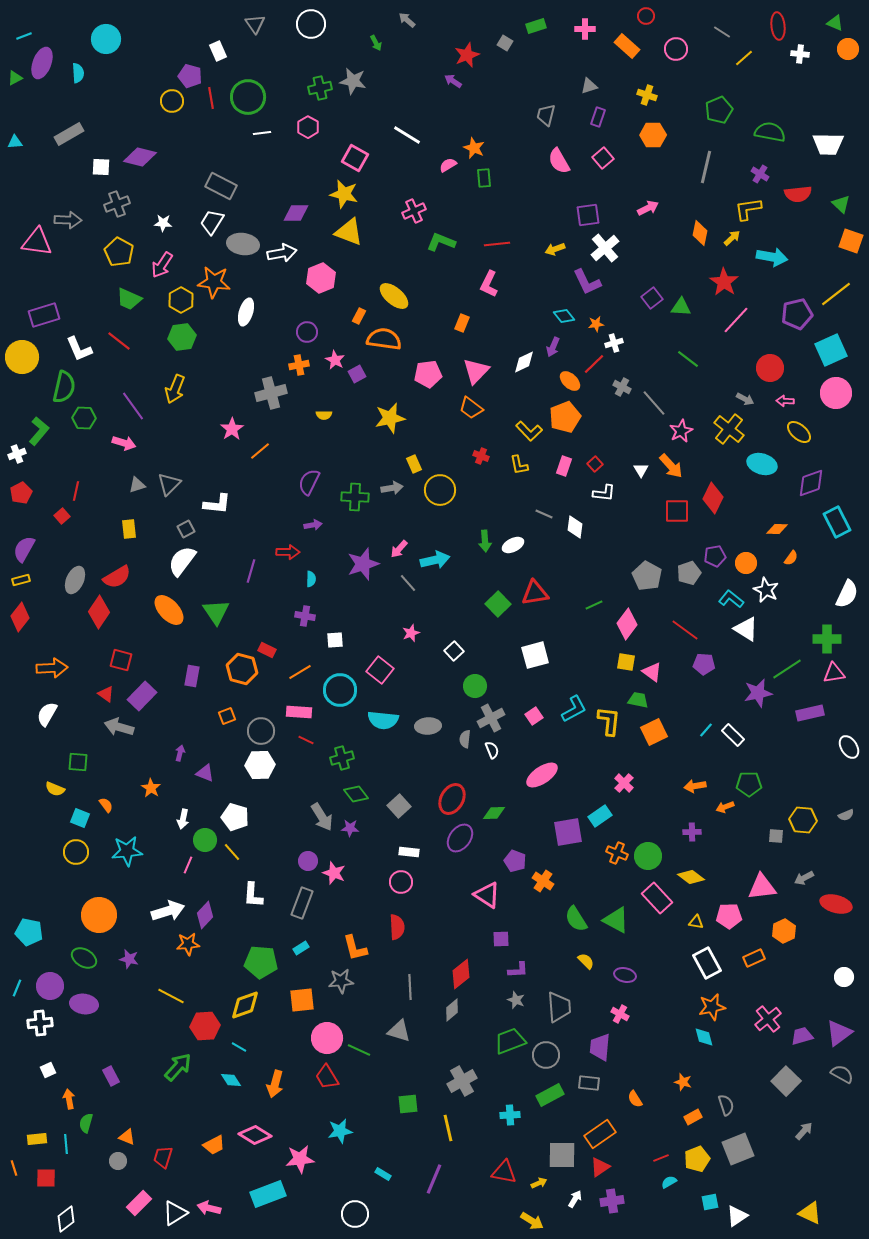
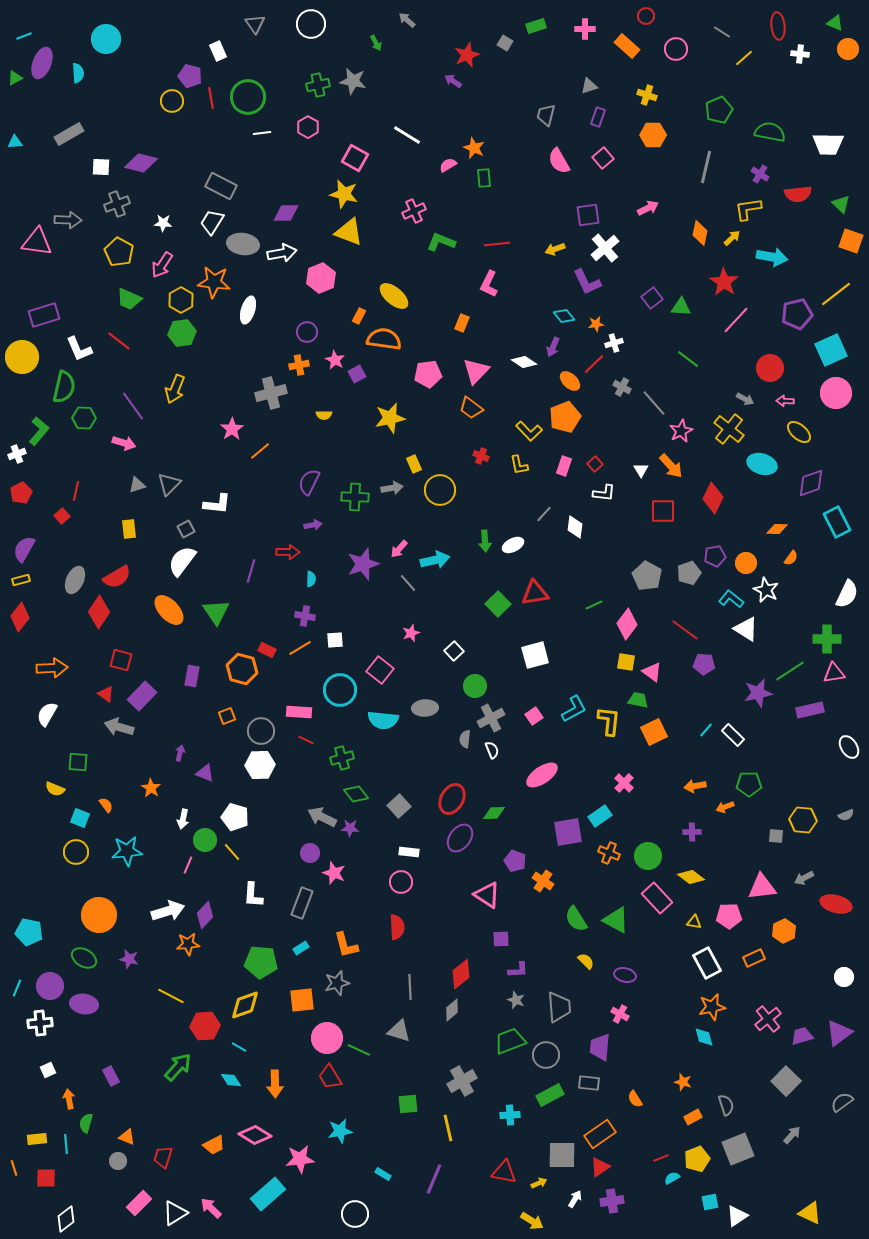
green cross at (320, 88): moved 2 px left, 3 px up
purple diamond at (140, 157): moved 1 px right, 6 px down
purple diamond at (296, 213): moved 10 px left
white ellipse at (246, 312): moved 2 px right, 2 px up
green hexagon at (182, 337): moved 4 px up
white diamond at (524, 362): rotated 60 degrees clockwise
red square at (677, 511): moved 14 px left
gray line at (544, 514): rotated 72 degrees counterclockwise
green line at (787, 669): moved 3 px right, 2 px down
orange line at (300, 672): moved 24 px up
purple rectangle at (810, 713): moved 3 px up
gray ellipse at (428, 726): moved 3 px left, 18 px up
gray arrow at (322, 817): rotated 148 degrees clockwise
orange cross at (617, 853): moved 8 px left
purple circle at (308, 861): moved 2 px right, 8 px up
yellow triangle at (696, 922): moved 2 px left
orange L-shape at (355, 948): moved 9 px left, 3 px up
gray star at (341, 981): moved 4 px left, 2 px down; rotated 10 degrees counterclockwise
gray semicircle at (842, 1074): moved 28 px down; rotated 65 degrees counterclockwise
red trapezoid at (327, 1077): moved 3 px right
orange arrow at (275, 1084): rotated 16 degrees counterclockwise
gray arrow at (804, 1131): moved 12 px left, 4 px down
cyan semicircle at (669, 1182): moved 3 px right, 4 px up
cyan rectangle at (268, 1194): rotated 20 degrees counterclockwise
pink arrow at (209, 1208): moved 2 px right; rotated 30 degrees clockwise
